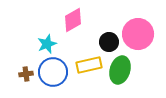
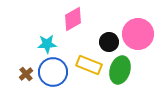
pink diamond: moved 1 px up
cyan star: rotated 18 degrees clockwise
yellow rectangle: rotated 35 degrees clockwise
brown cross: rotated 32 degrees counterclockwise
